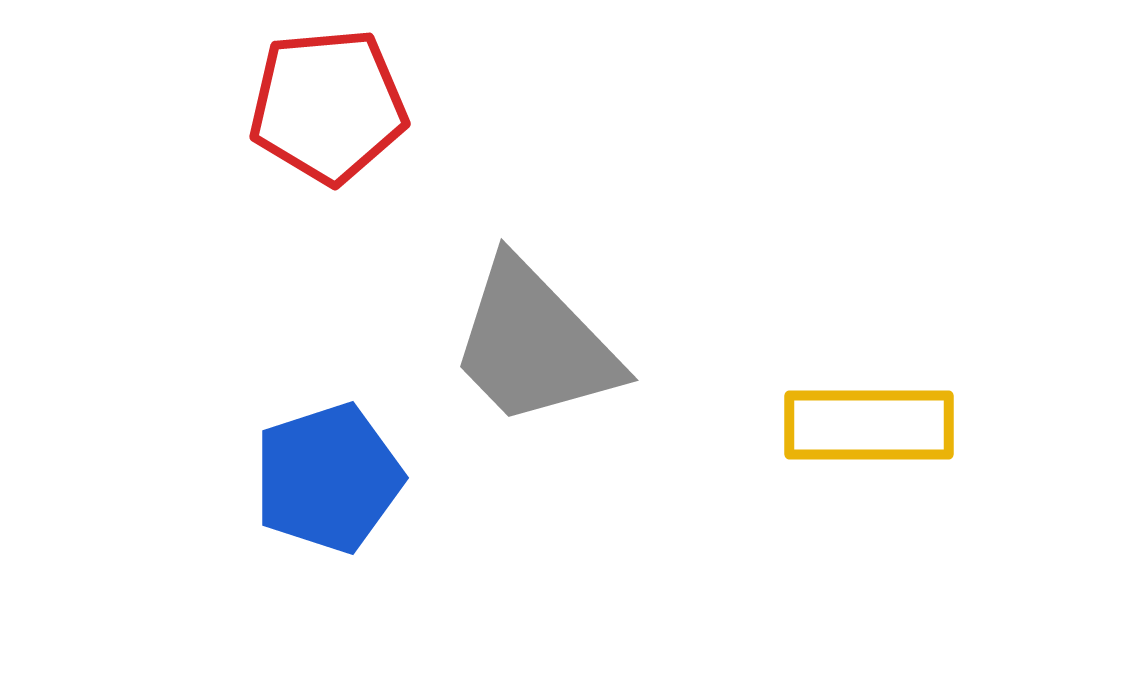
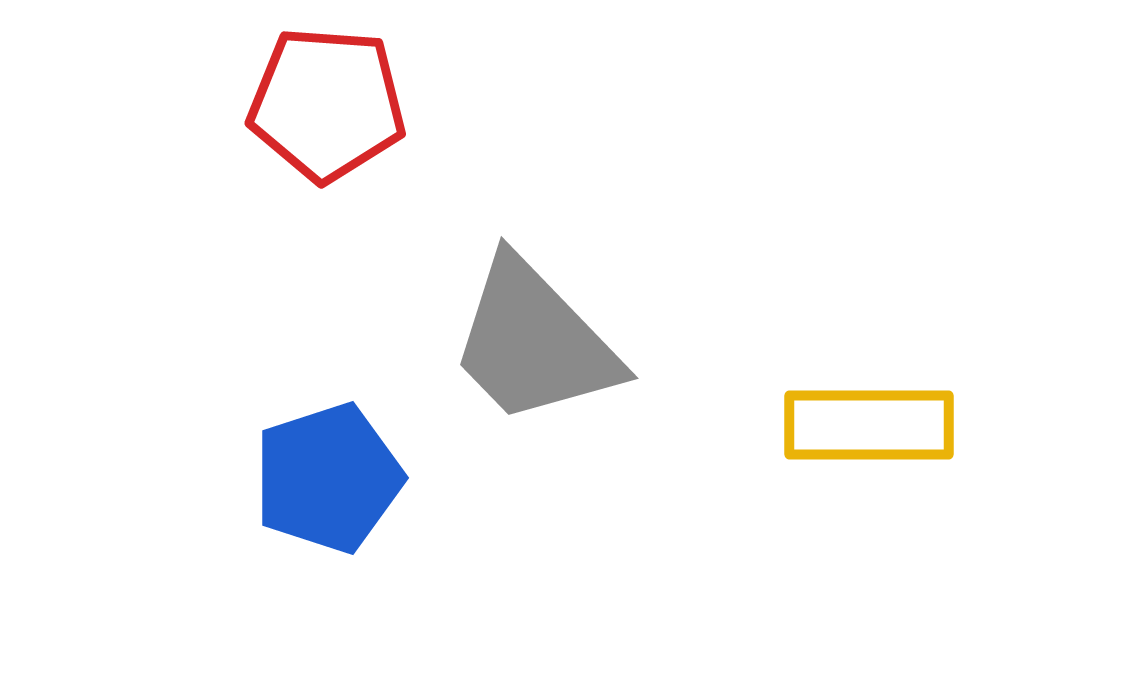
red pentagon: moved 1 px left, 2 px up; rotated 9 degrees clockwise
gray trapezoid: moved 2 px up
